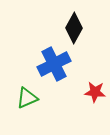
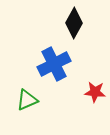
black diamond: moved 5 px up
green triangle: moved 2 px down
